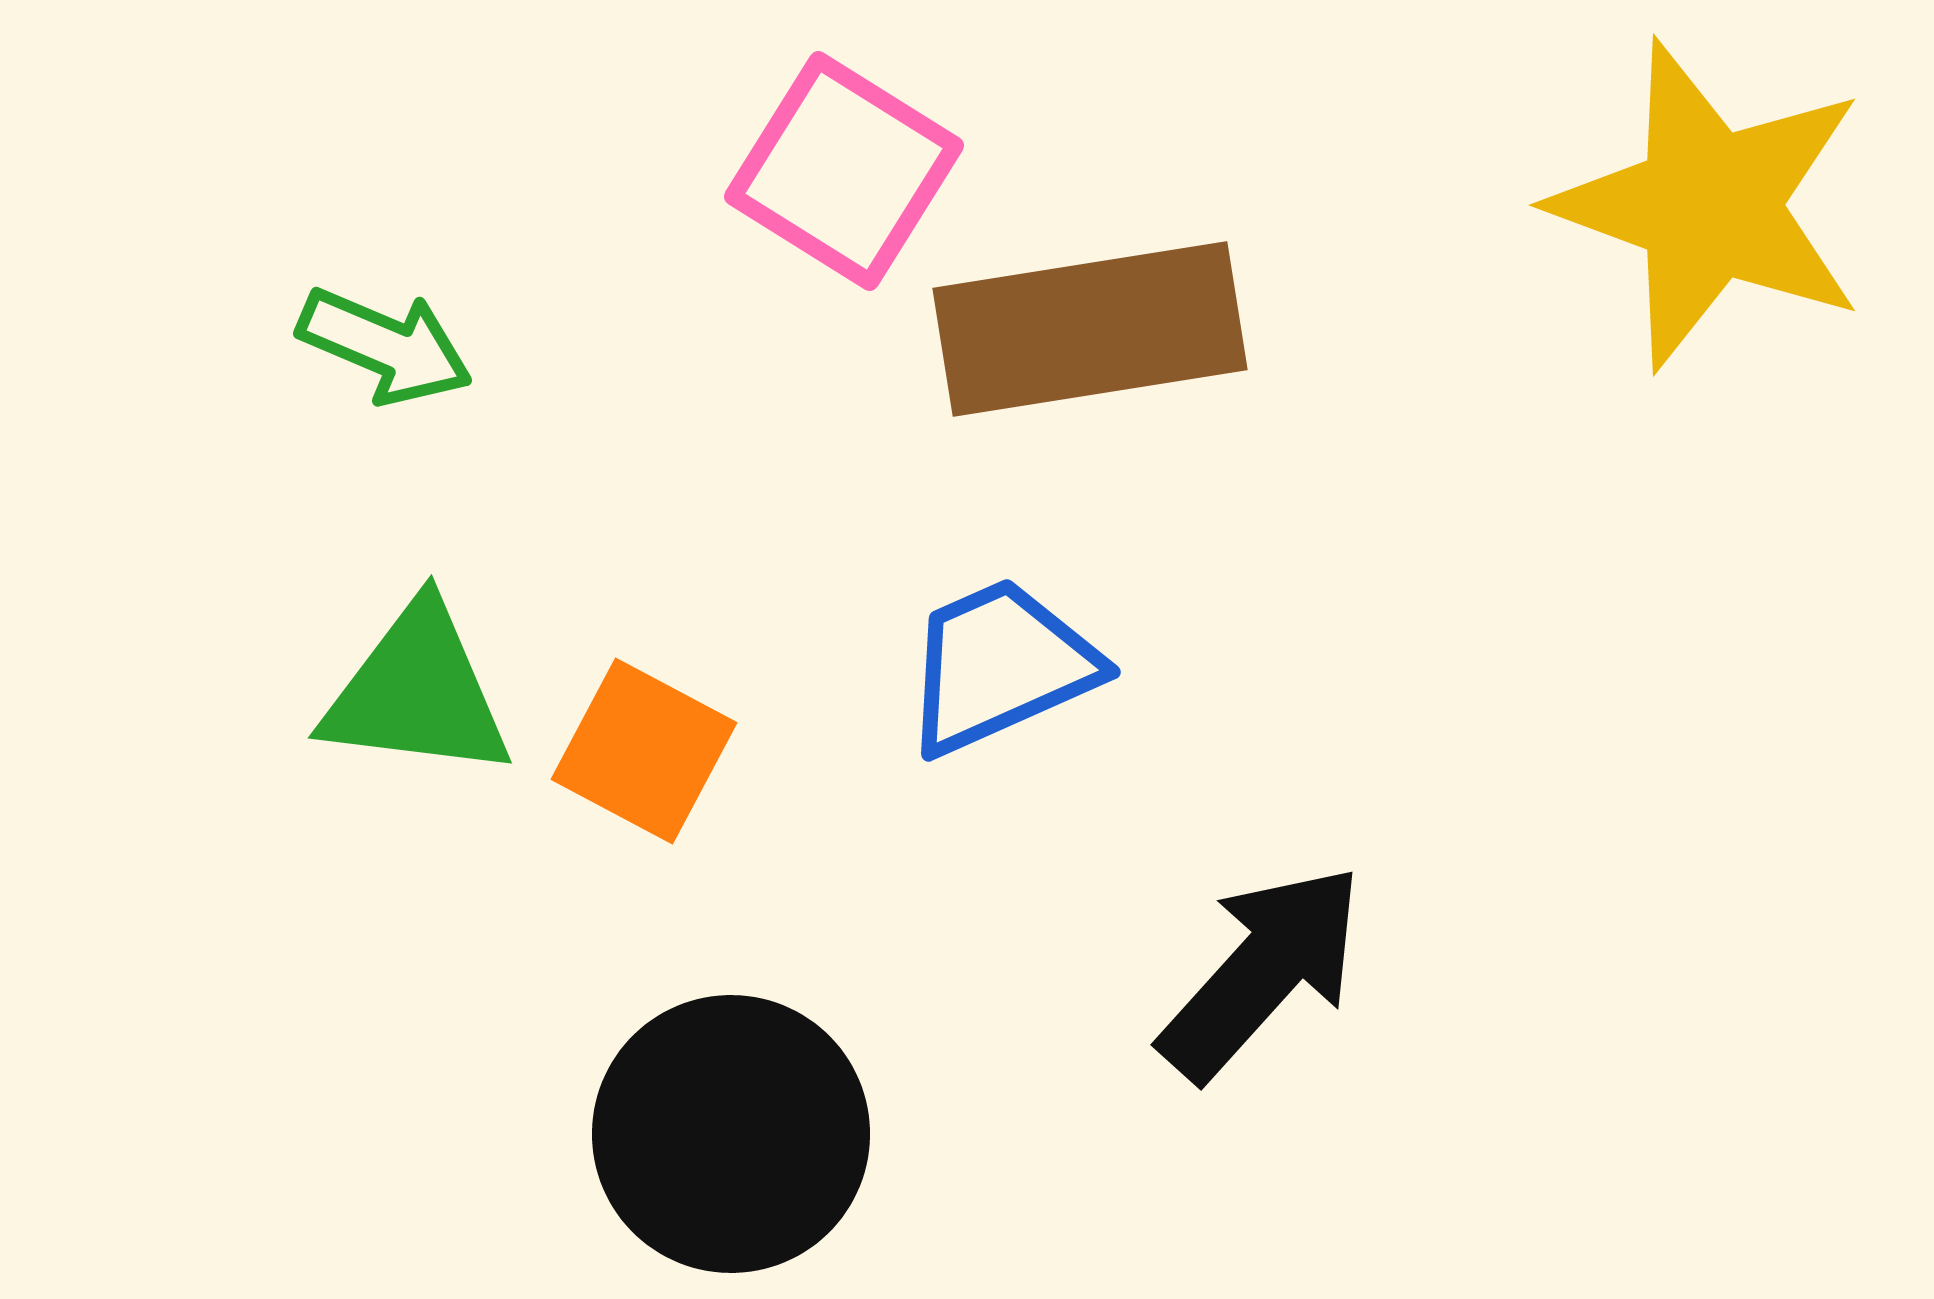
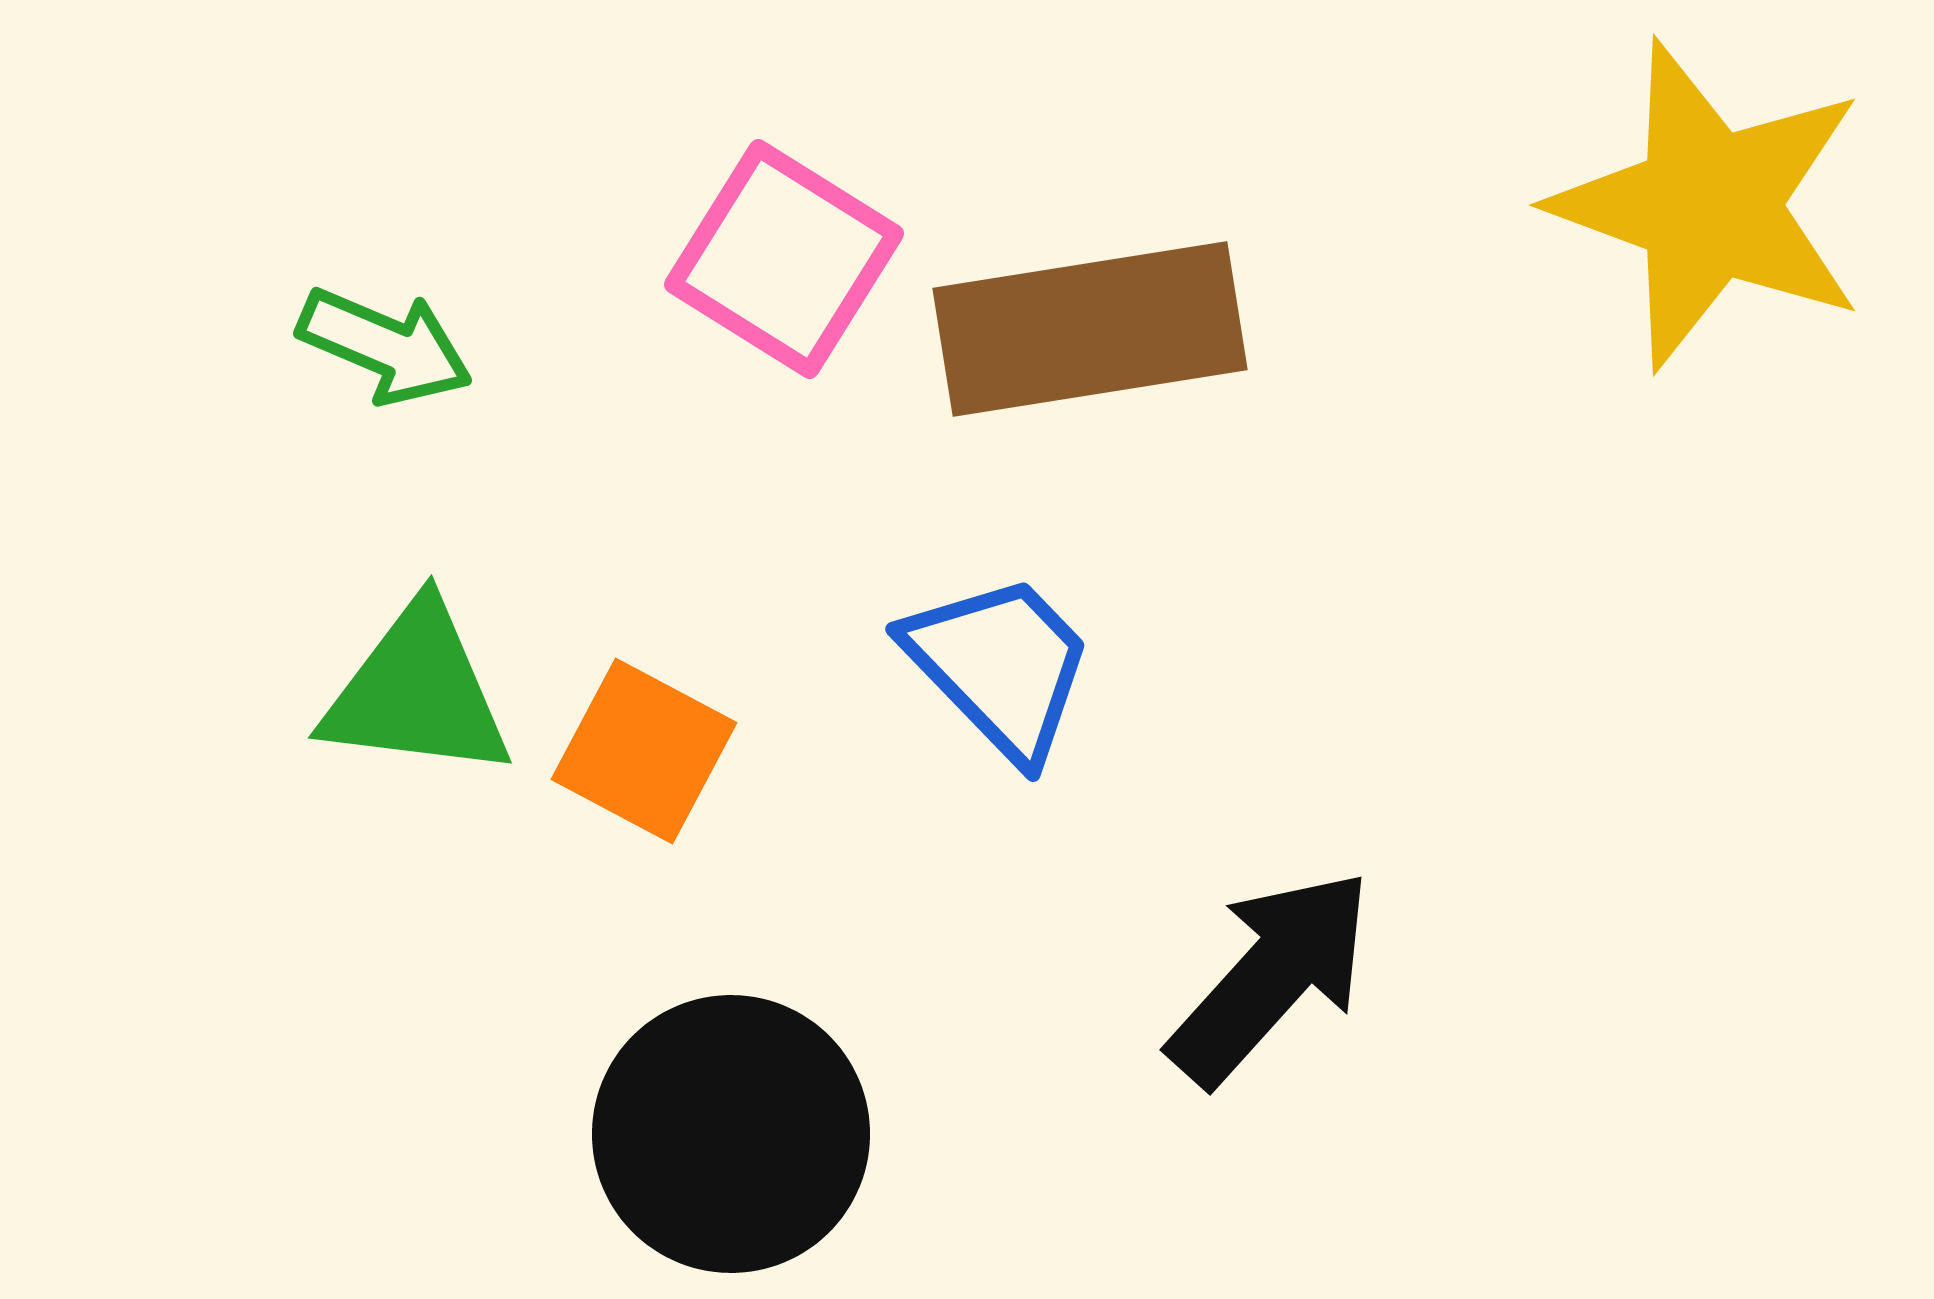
pink square: moved 60 px left, 88 px down
blue trapezoid: rotated 70 degrees clockwise
black arrow: moved 9 px right, 5 px down
